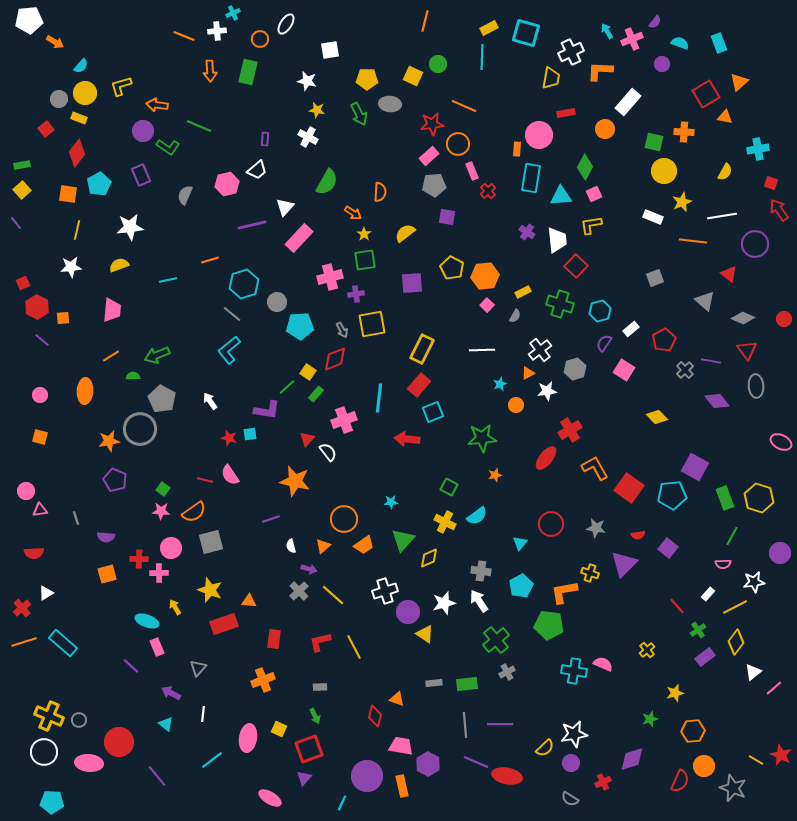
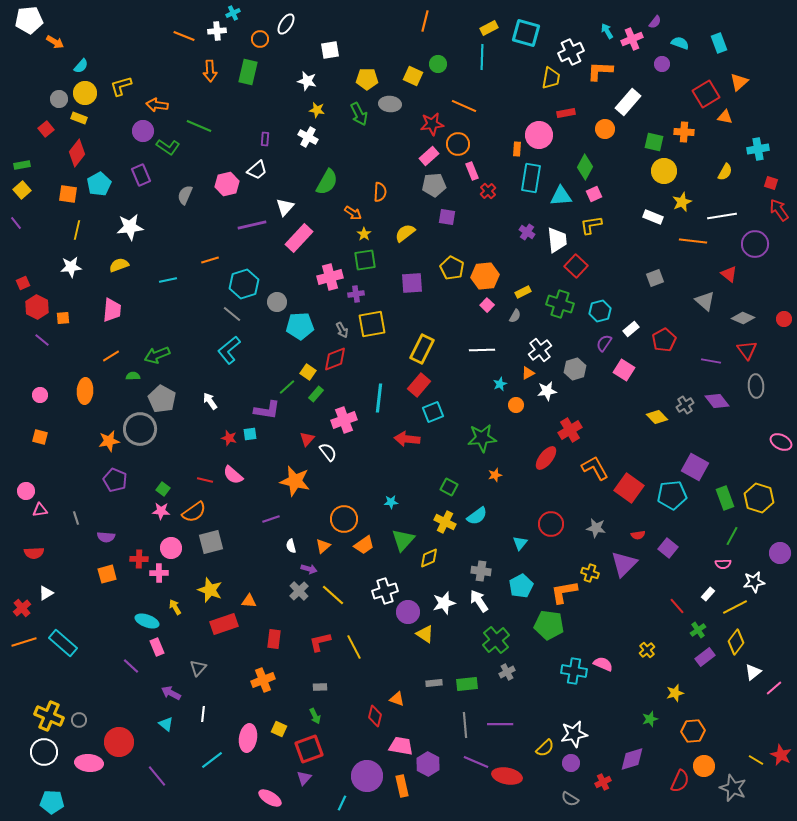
gray cross at (685, 370): moved 35 px down; rotated 12 degrees clockwise
pink semicircle at (230, 475): moved 3 px right; rotated 15 degrees counterclockwise
